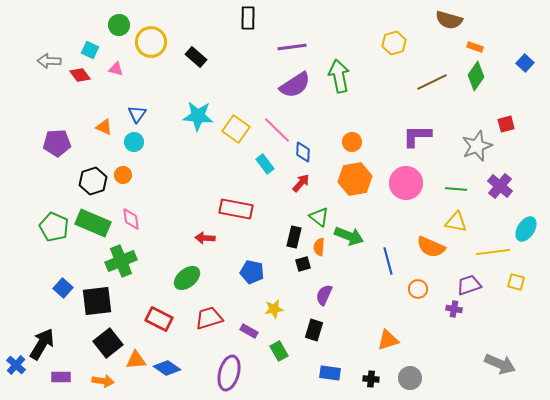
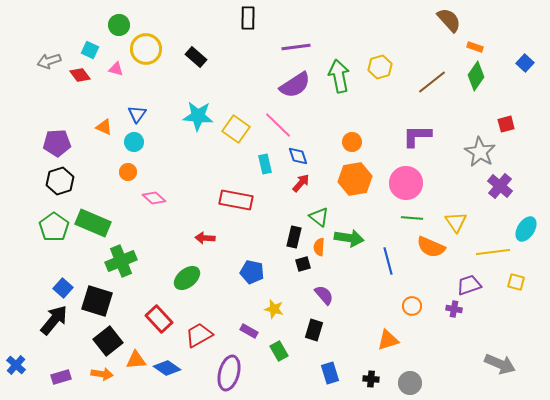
brown semicircle at (449, 20): rotated 148 degrees counterclockwise
yellow circle at (151, 42): moved 5 px left, 7 px down
yellow hexagon at (394, 43): moved 14 px left, 24 px down
purple line at (292, 47): moved 4 px right
gray arrow at (49, 61): rotated 20 degrees counterclockwise
brown line at (432, 82): rotated 12 degrees counterclockwise
pink line at (277, 130): moved 1 px right, 5 px up
gray star at (477, 146): moved 3 px right, 6 px down; rotated 20 degrees counterclockwise
blue diamond at (303, 152): moved 5 px left, 4 px down; rotated 20 degrees counterclockwise
cyan rectangle at (265, 164): rotated 24 degrees clockwise
orange circle at (123, 175): moved 5 px right, 3 px up
black hexagon at (93, 181): moved 33 px left
green line at (456, 189): moved 44 px left, 29 px down
red rectangle at (236, 209): moved 9 px up
pink diamond at (131, 219): moved 23 px right, 21 px up; rotated 40 degrees counterclockwise
yellow triangle at (456, 222): rotated 45 degrees clockwise
green pentagon at (54, 227): rotated 12 degrees clockwise
green arrow at (349, 236): moved 2 px down; rotated 12 degrees counterclockwise
orange circle at (418, 289): moved 6 px left, 17 px down
purple semicircle at (324, 295): rotated 115 degrees clockwise
black square at (97, 301): rotated 24 degrees clockwise
yellow star at (274, 309): rotated 24 degrees clockwise
red trapezoid at (209, 318): moved 10 px left, 17 px down; rotated 12 degrees counterclockwise
red rectangle at (159, 319): rotated 20 degrees clockwise
black square at (108, 343): moved 2 px up
black arrow at (42, 344): moved 12 px right, 24 px up; rotated 8 degrees clockwise
blue rectangle at (330, 373): rotated 65 degrees clockwise
purple rectangle at (61, 377): rotated 18 degrees counterclockwise
gray circle at (410, 378): moved 5 px down
orange arrow at (103, 381): moved 1 px left, 7 px up
